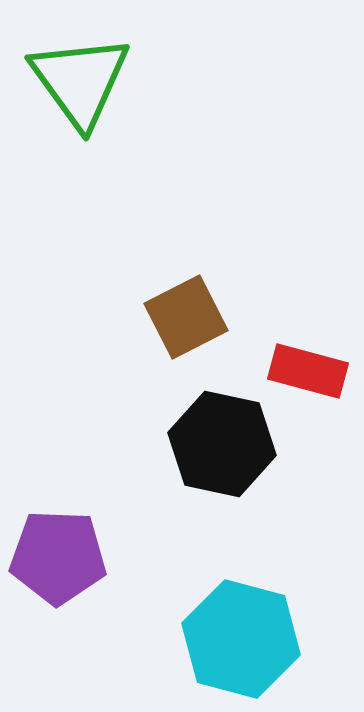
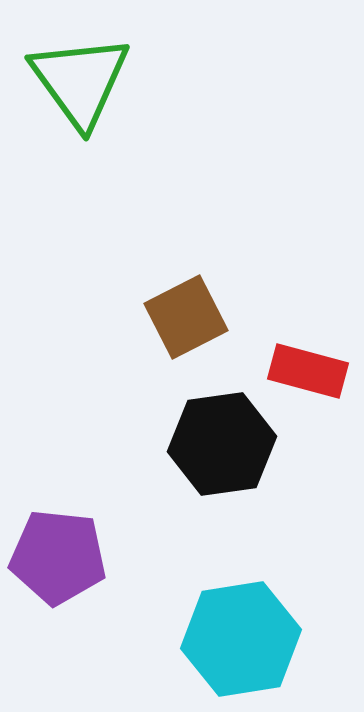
black hexagon: rotated 20 degrees counterclockwise
purple pentagon: rotated 4 degrees clockwise
cyan hexagon: rotated 24 degrees counterclockwise
